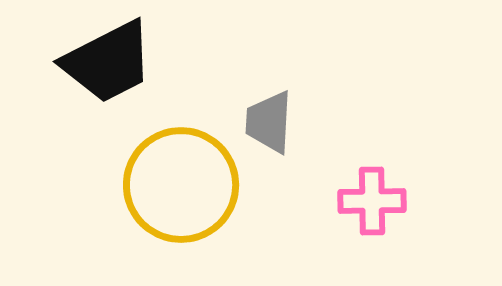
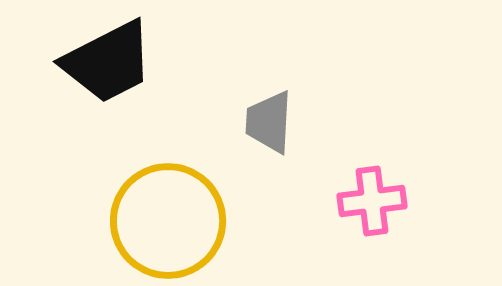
yellow circle: moved 13 px left, 36 px down
pink cross: rotated 6 degrees counterclockwise
